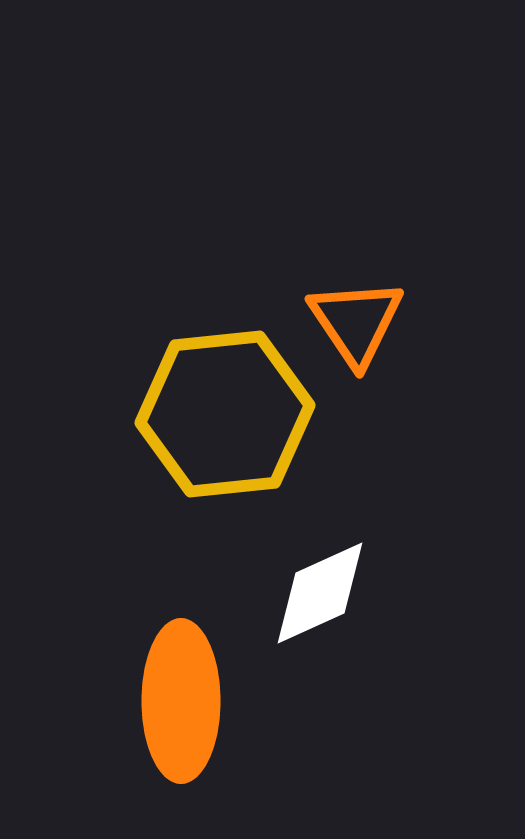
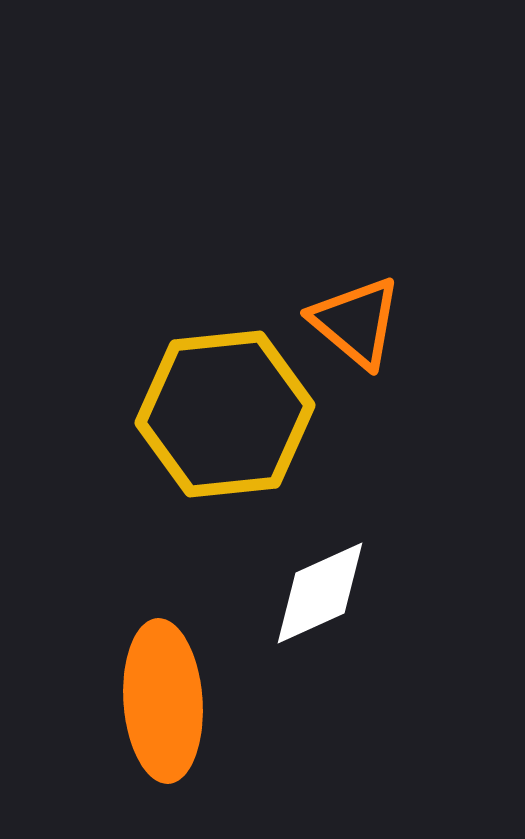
orange triangle: rotated 16 degrees counterclockwise
orange ellipse: moved 18 px left; rotated 4 degrees counterclockwise
